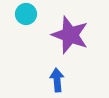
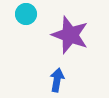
blue arrow: rotated 15 degrees clockwise
